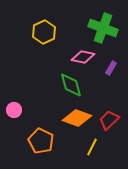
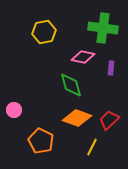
green cross: rotated 12 degrees counterclockwise
yellow hexagon: rotated 15 degrees clockwise
purple rectangle: rotated 24 degrees counterclockwise
